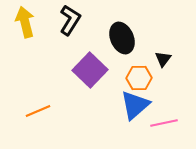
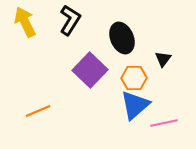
yellow arrow: rotated 12 degrees counterclockwise
orange hexagon: moved 5 px left
